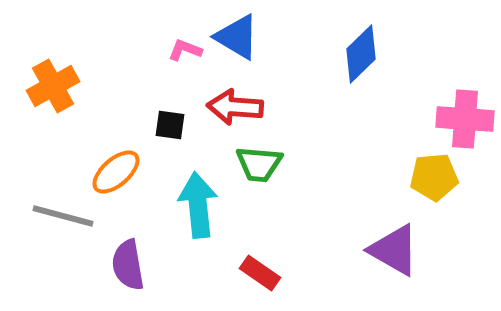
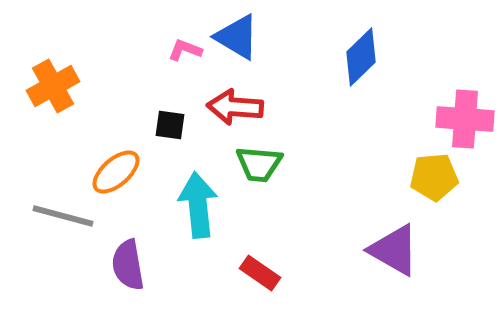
blue diamond: moved 3 px down
